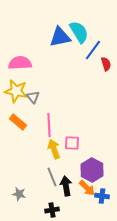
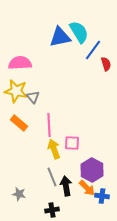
orange rectangle: moved 1 px right, 1 px down
